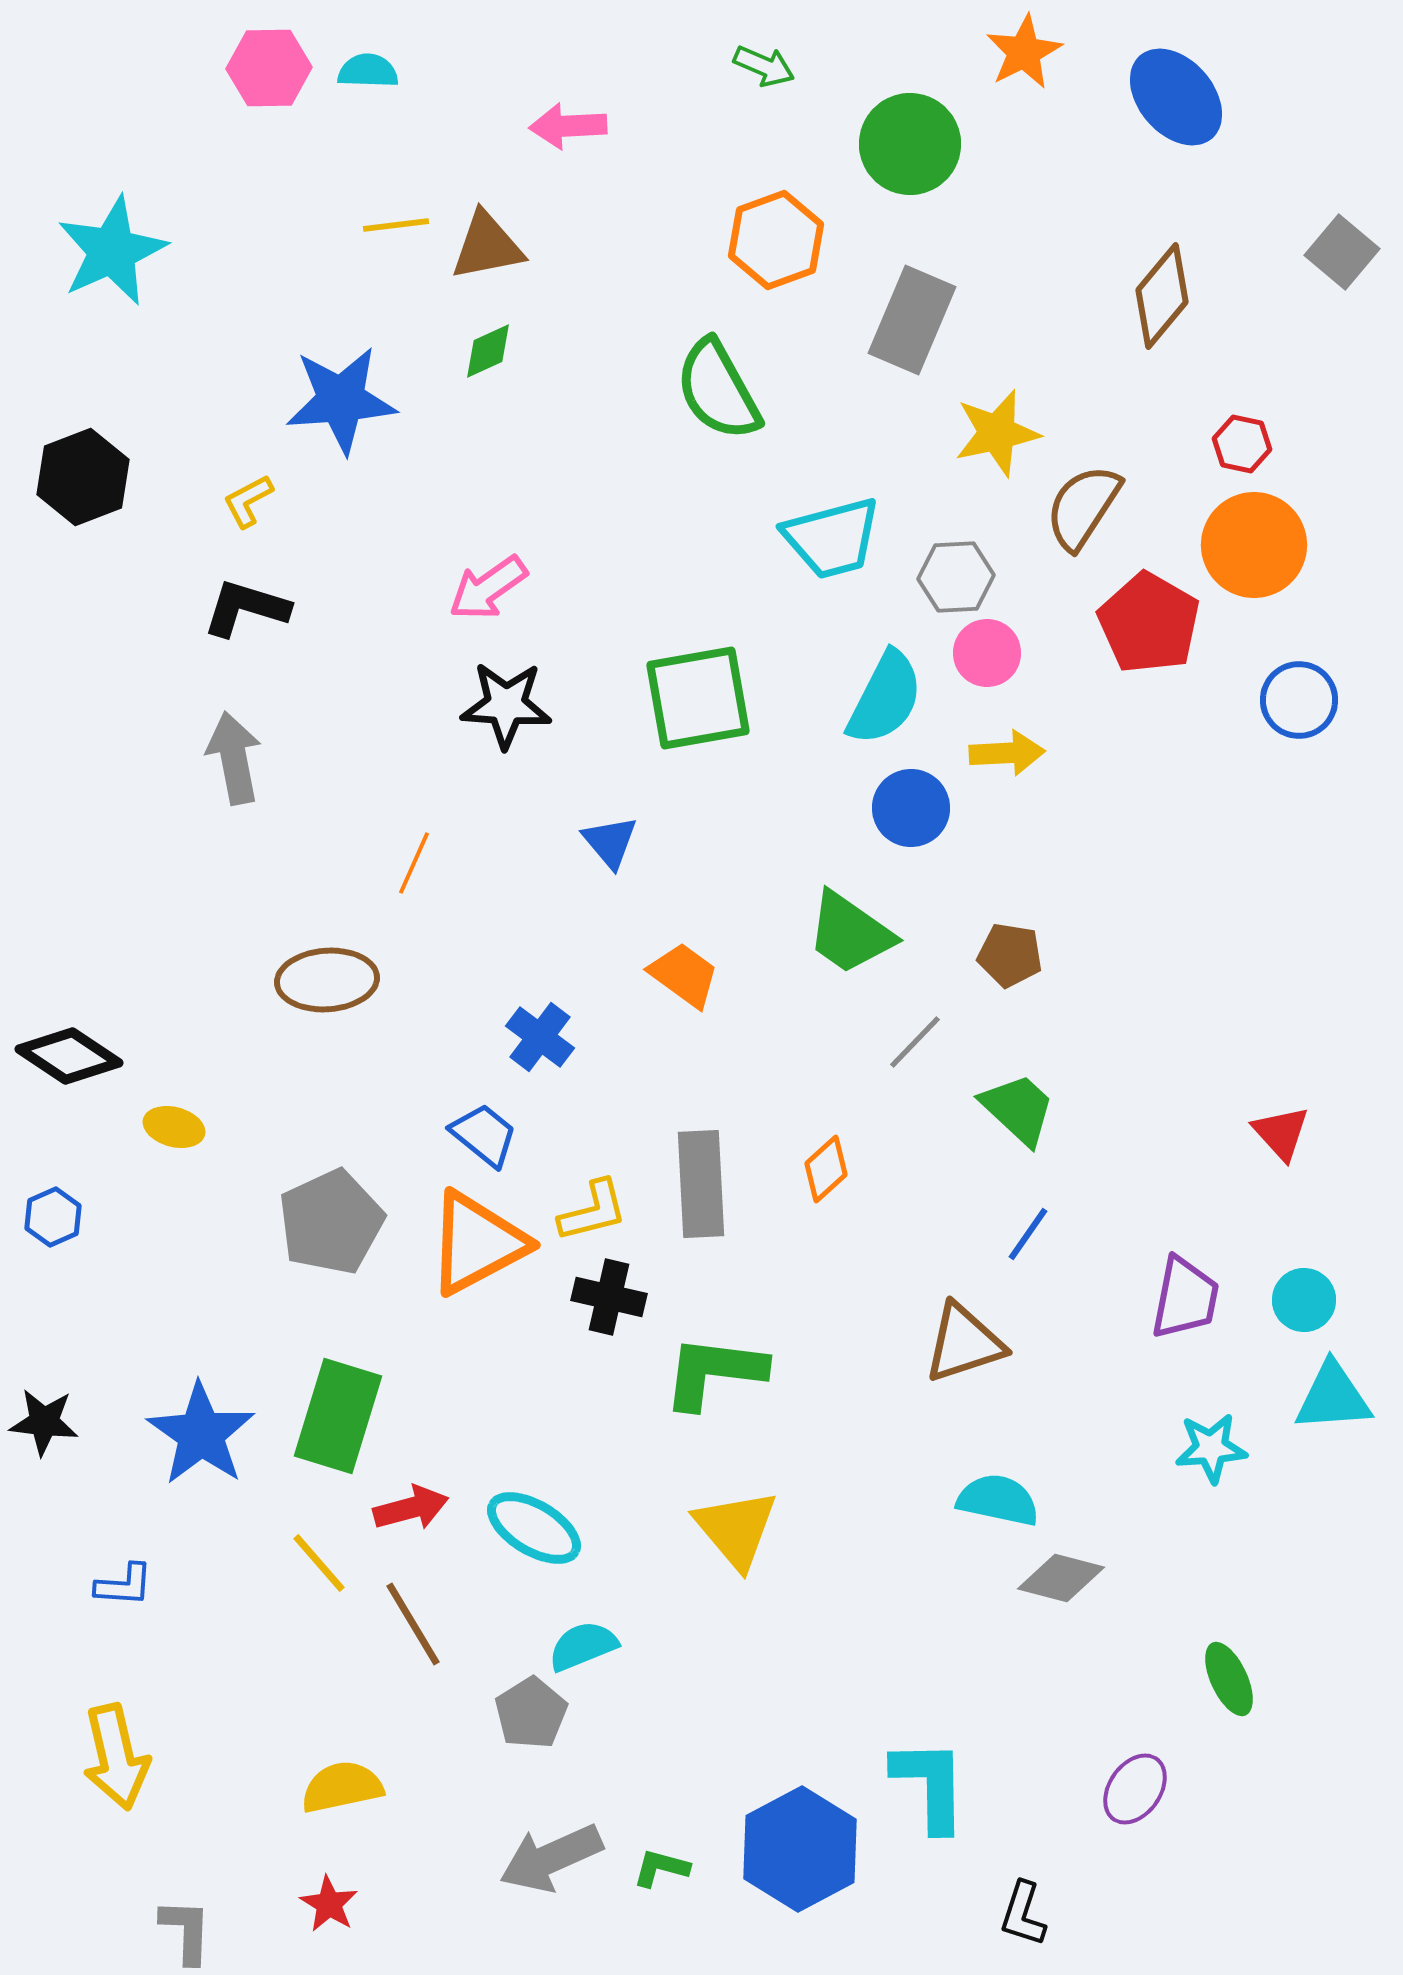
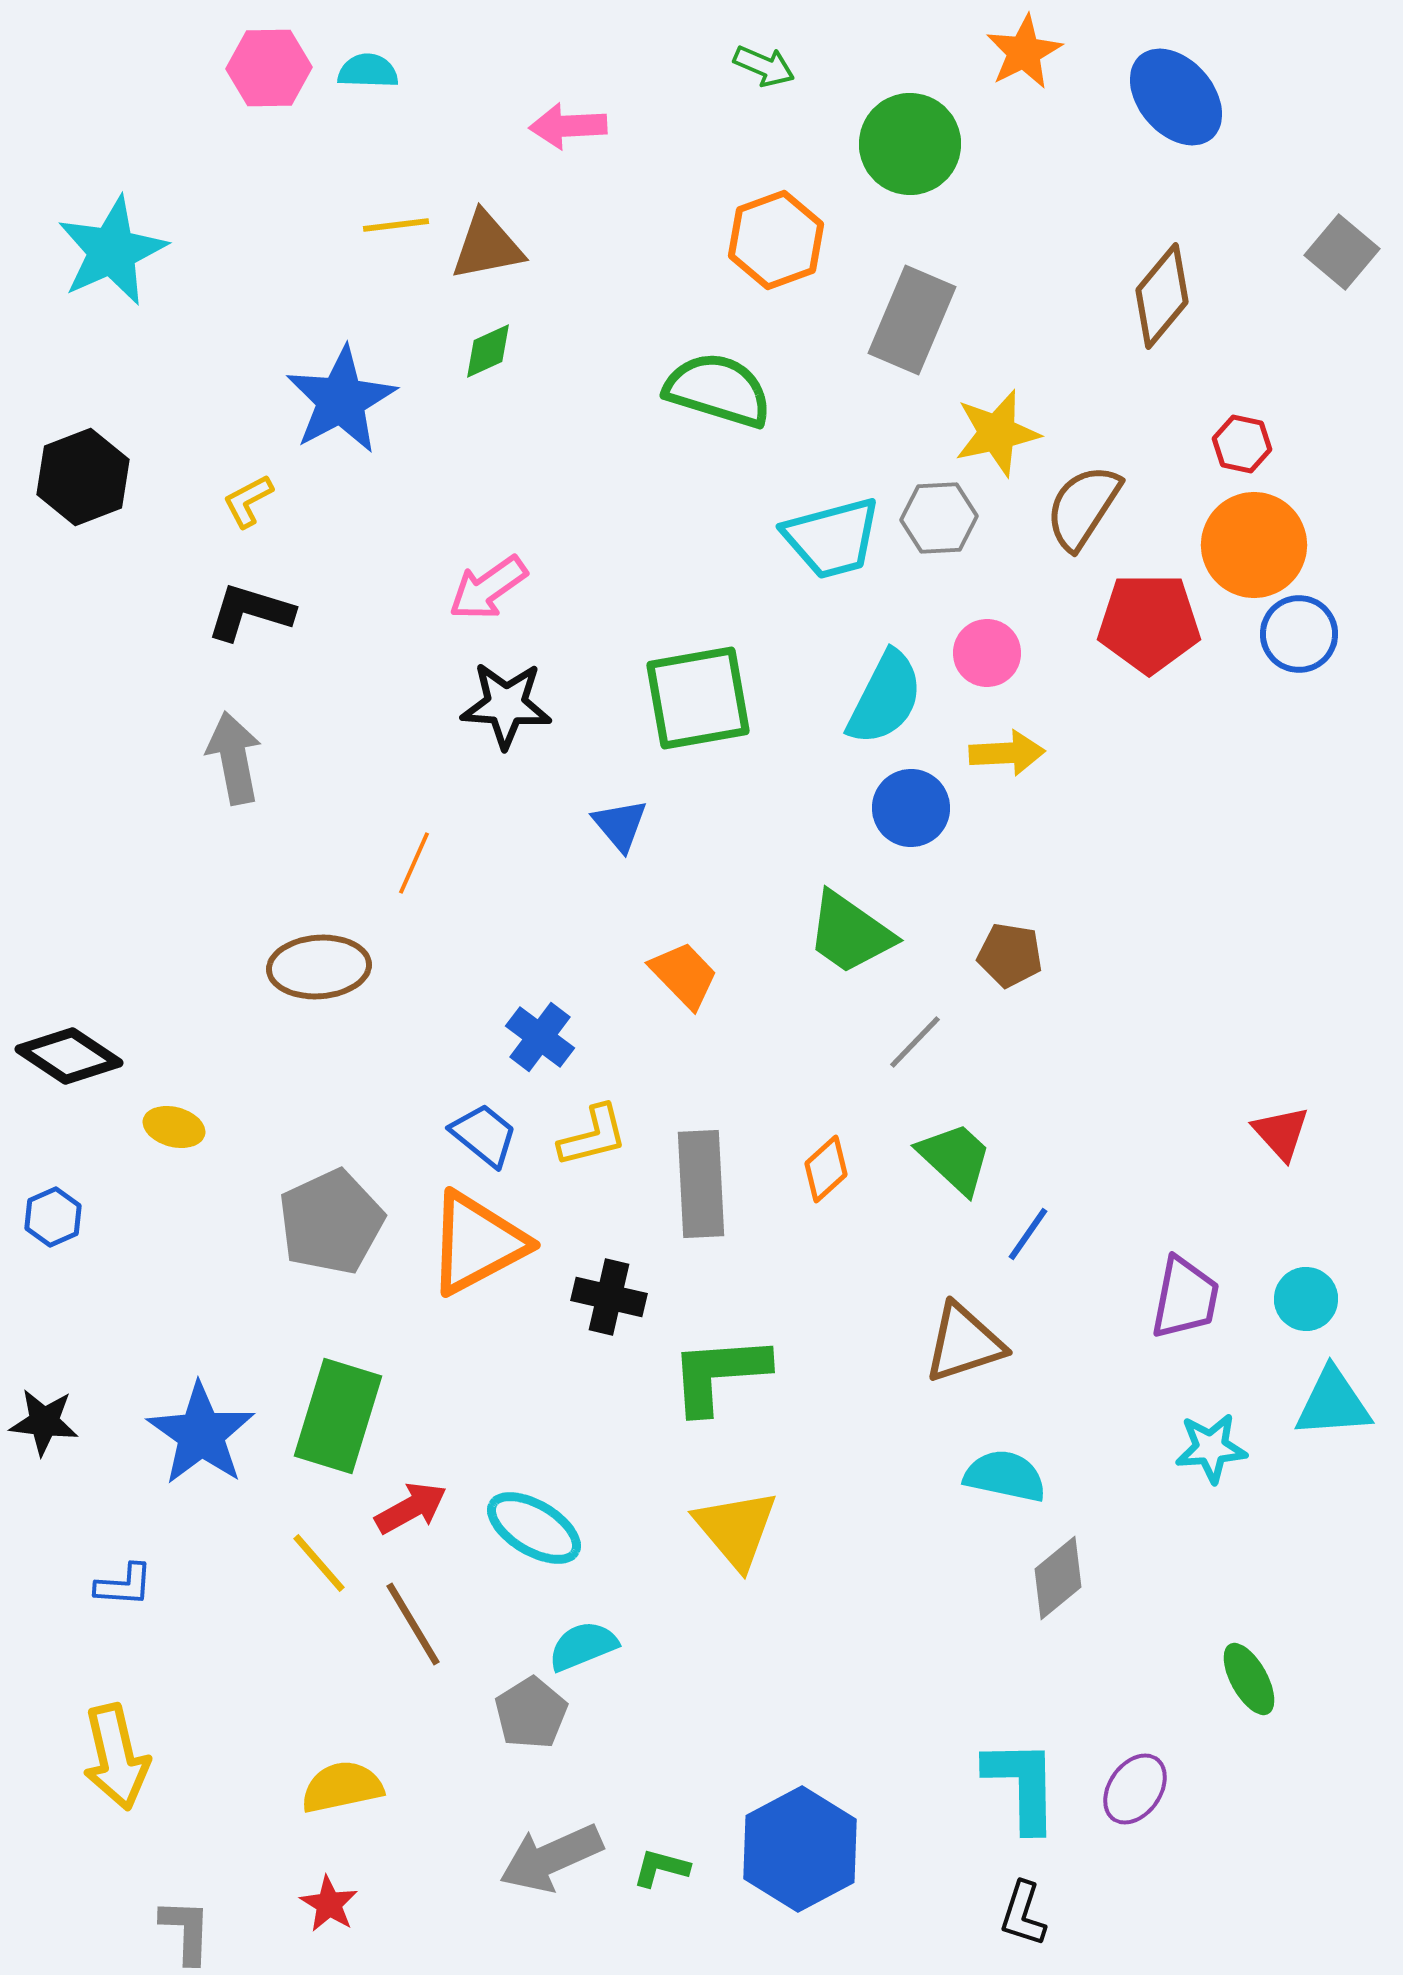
green semicircle at (718, 390): rotated 136 degrees clockwise
blue star at (341, 400): rotated 24 degrees counterclockwise
gray hexagon at (956, 577): moved 17 px left, 59 px up
black L-shape at (246, 608): moved 4 px right, 4 px down
red pentagon at (1149, 623): rotated 30 degrees counterclockwise
blue circle at (1299, 700): moved 66 px up
blue triangle at (610, 842): moved 10 px right, 17 px up
orange trapezoid at (684, 975): rotated 10 degrees clockwise
brown ellipse at (327, 980): moved 8 px left, 13 px up
green trapezoid at (1018, 1109): moved 63 px left, 49 px down
yellow L-shape at (593, 1211): moved 75 px up
cyan circle at (1304, 1300): moved 2 px right, 1 px up
green L-shape at (714, 1372): moved 5 px right, 2 px down; rotated 11 degrees counterclockwise
cyan triangle at (1333, 1397): moved 6 px down
cyan semicircle at (998, 1500): moved 7 px right, 24 px up
red arrow at (411, 1508): rotated 14 degrees counterclockwise
gray diamond at (1061, 1578): moved 3 px left; rotated 54 degrees counterclockwise
green ellipse at (1229, 1679): moved 20 px right; rotated 4 degrees counterclockwise
cyan L-shape at (930, 1785): moved 92 px right
